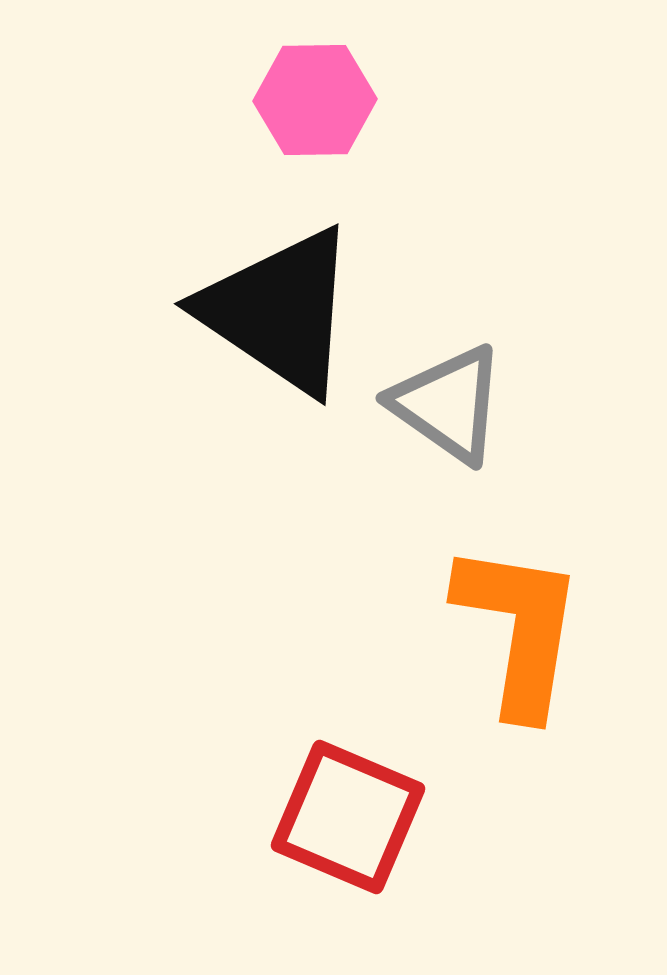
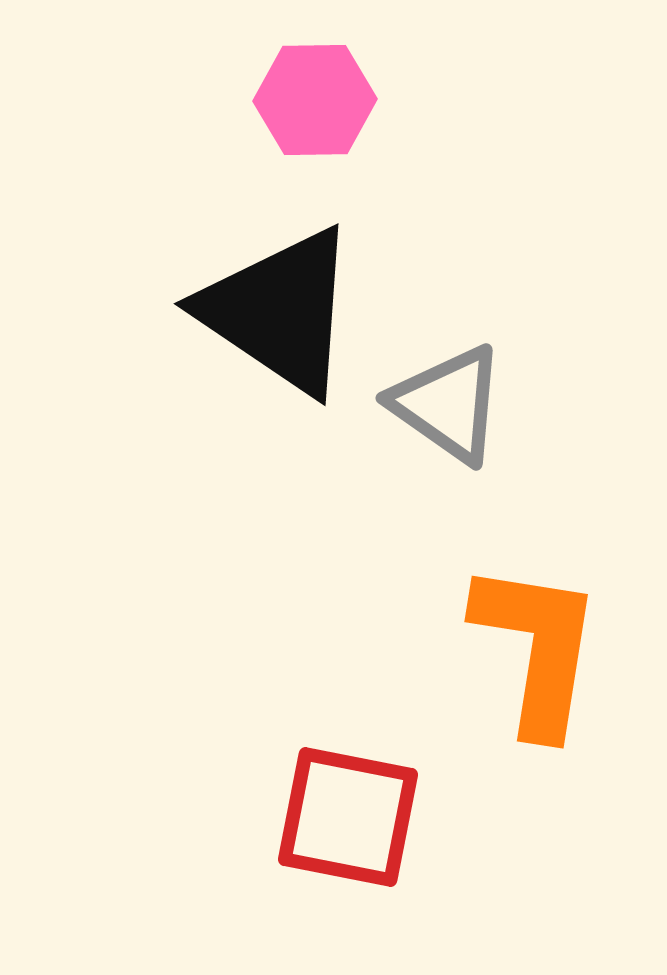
orange L-shape: moved 18 px right, 19 px down
red square: rotated 12 degrees counterclockwise
